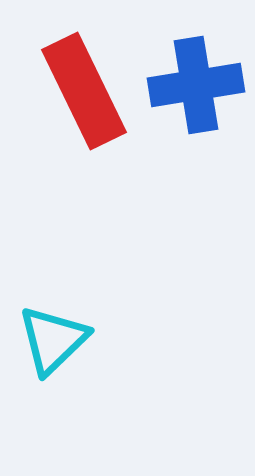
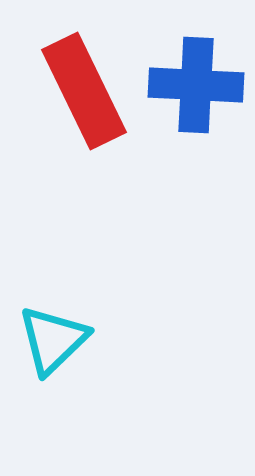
blue cross: rotated 12 degrees clockwise
